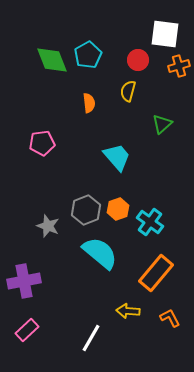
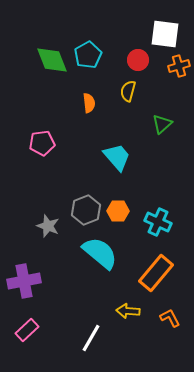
orange hexagon: moved 2 px down; rotated 20 degrees clockwise
cyan cross: moved 8 px right; rotated 12 degrees counterclockwise
